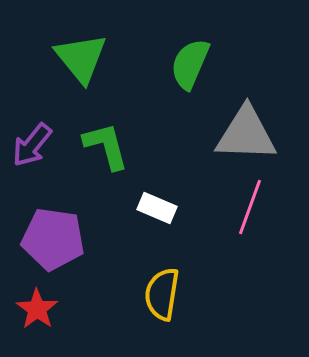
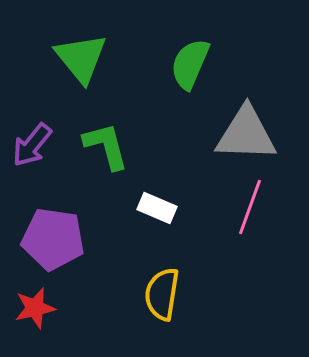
red star: moved 2 px left, 1 px up; rotated 24 degrees clockwise
